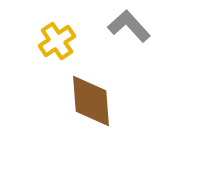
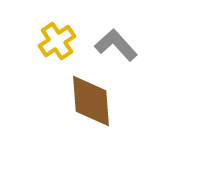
gray L-shape: moved 13 px left, 19 px down
